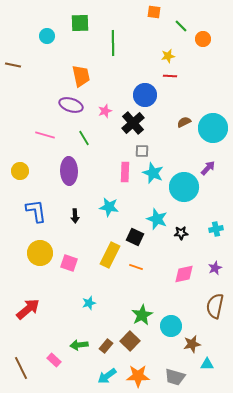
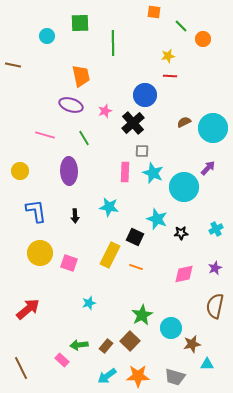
cyan cross at (216, 229): rotated 16 degrees counterclockwise
cyan circle at (171, 326): moved 2 px down
pink rectangle at (54, 360): moved 8 px right
